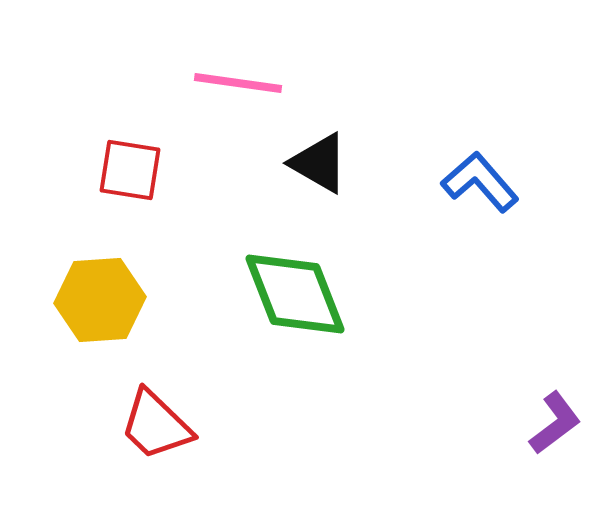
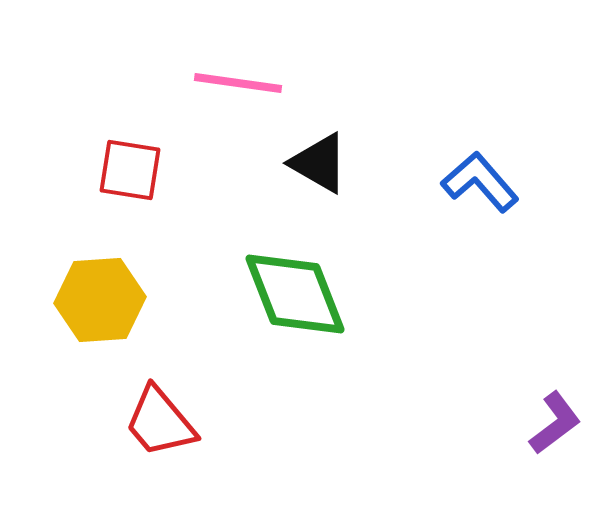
red trapezoid: moved 4 px right, 3 px up; rotated 6 degrees clockwise
